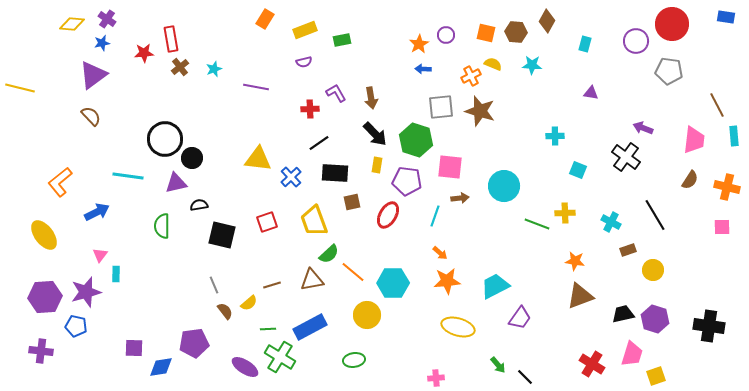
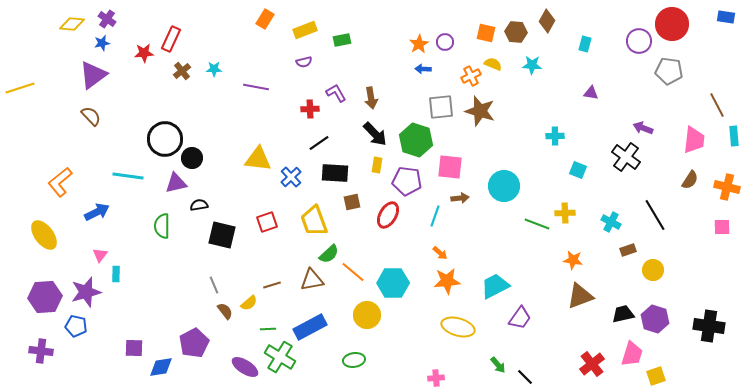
purple circle at (446, 35): moved 1 px left, 7 px down
red rectangle at (171, 39): rotated 35 degrees clockwise
purple circle at (636, 41): moved 3 px right
brown cross at (180, 67): moved 2 px right, 4 px down
cyan star at (214, 69): rotated 21 degrees clockwise
yellow line at (20, 88): rotated 32 degrees counterclockwise
orange star at (575, 261): moved 2 px left, 1 px up
purple pentagon at (194, 343): rotated 20 degrees counterclockwise
red cross at (592, 364): rotated 20 degrees clockwise
